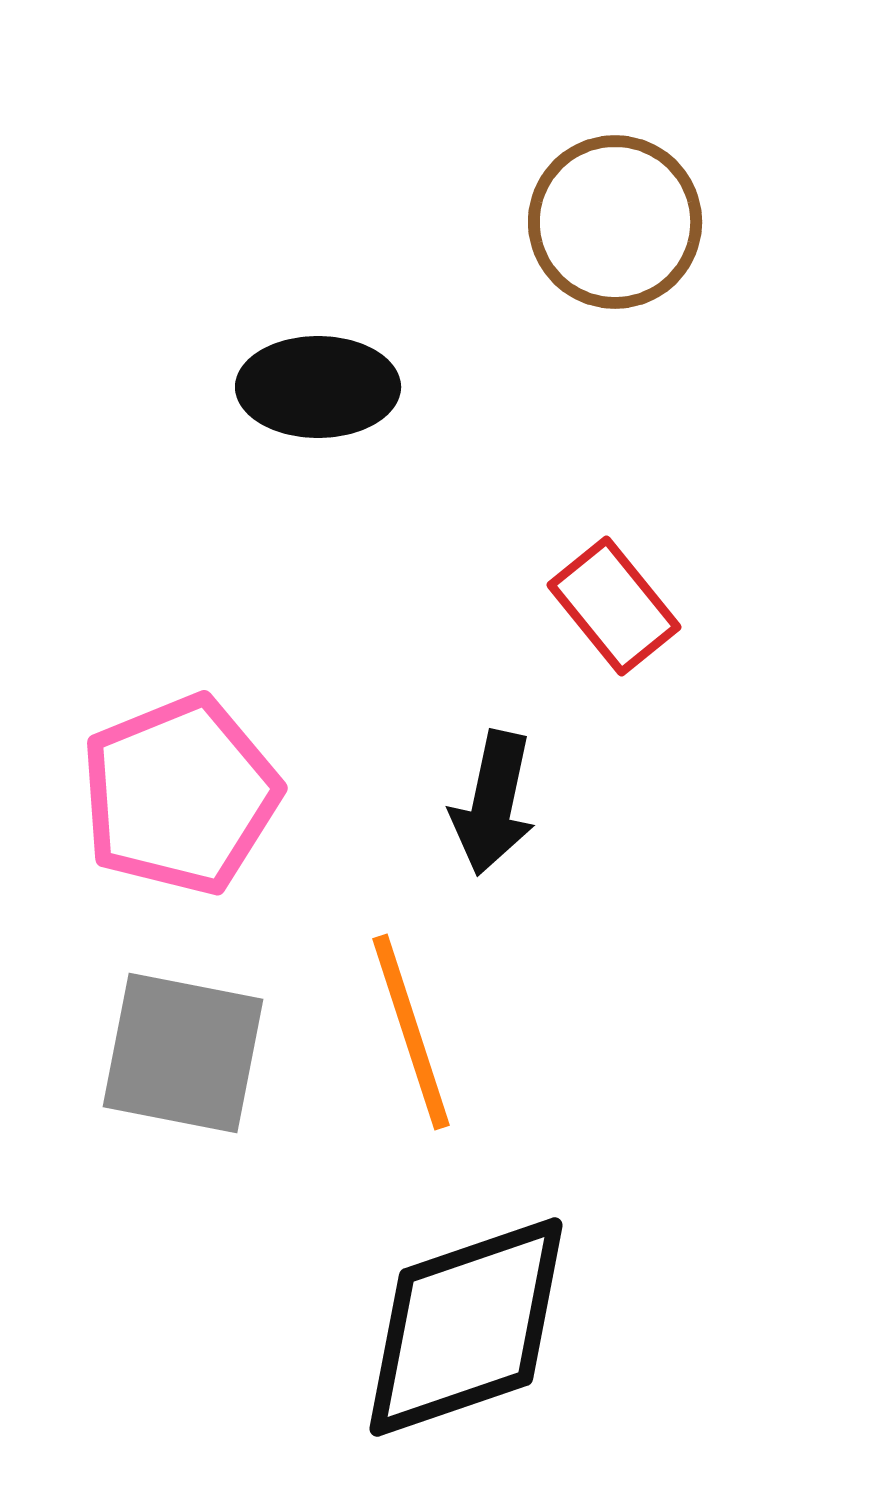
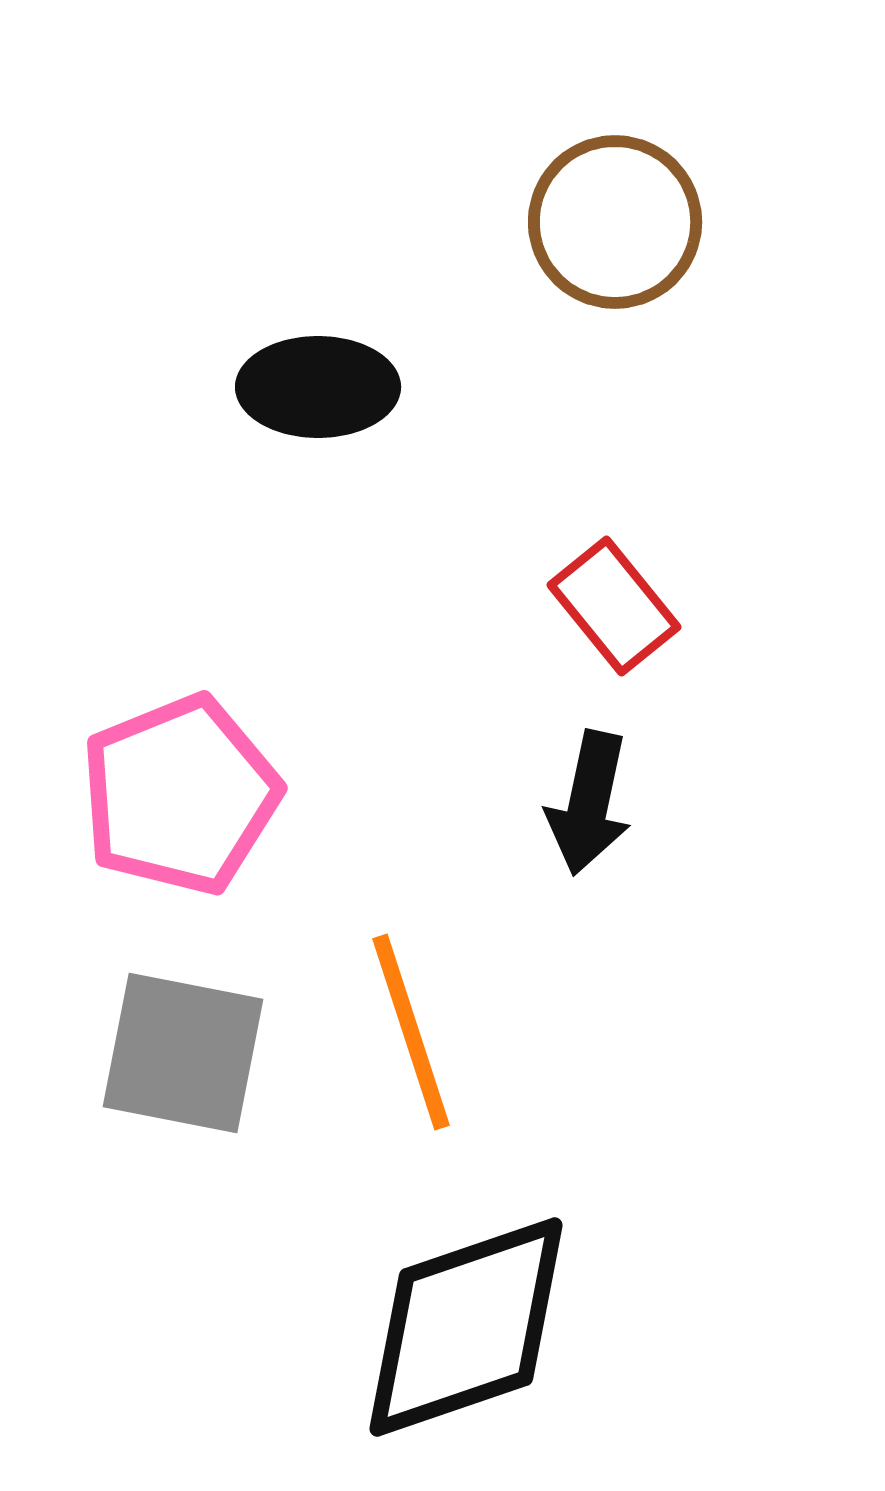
black arrow: moved 96 px right
